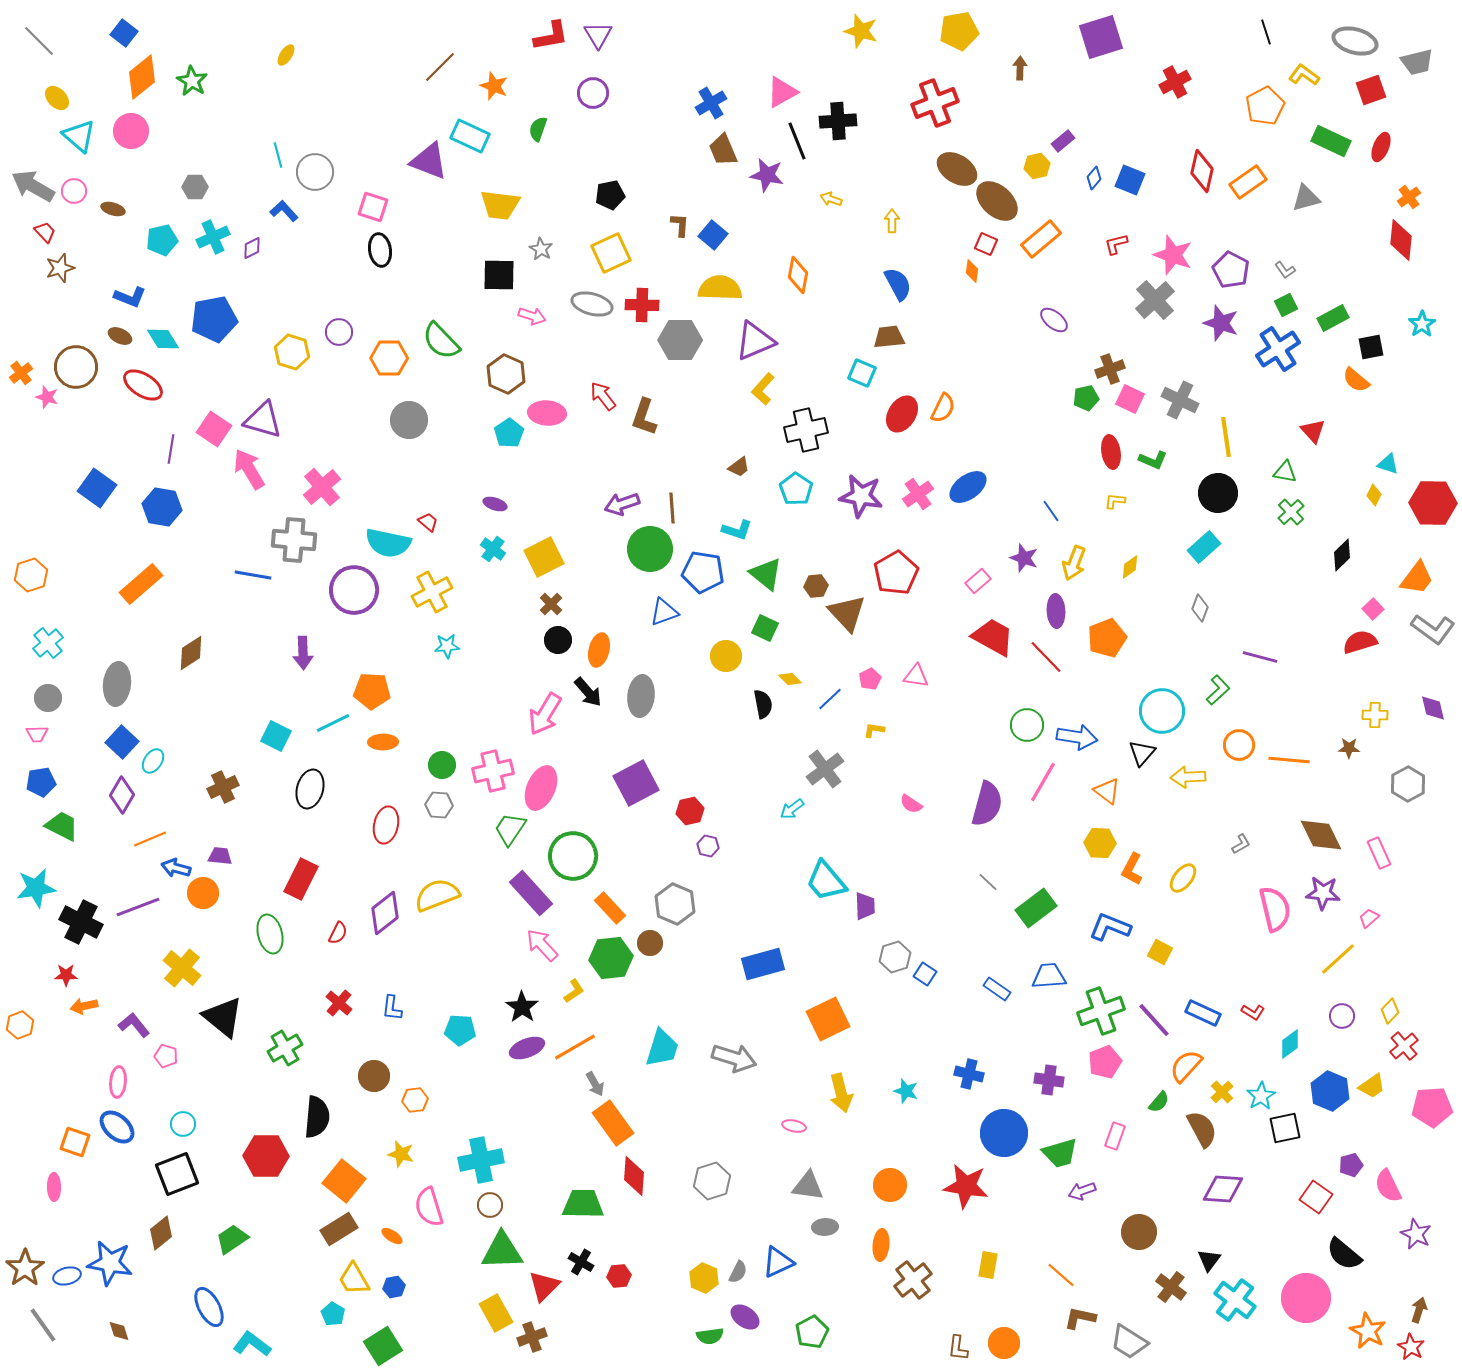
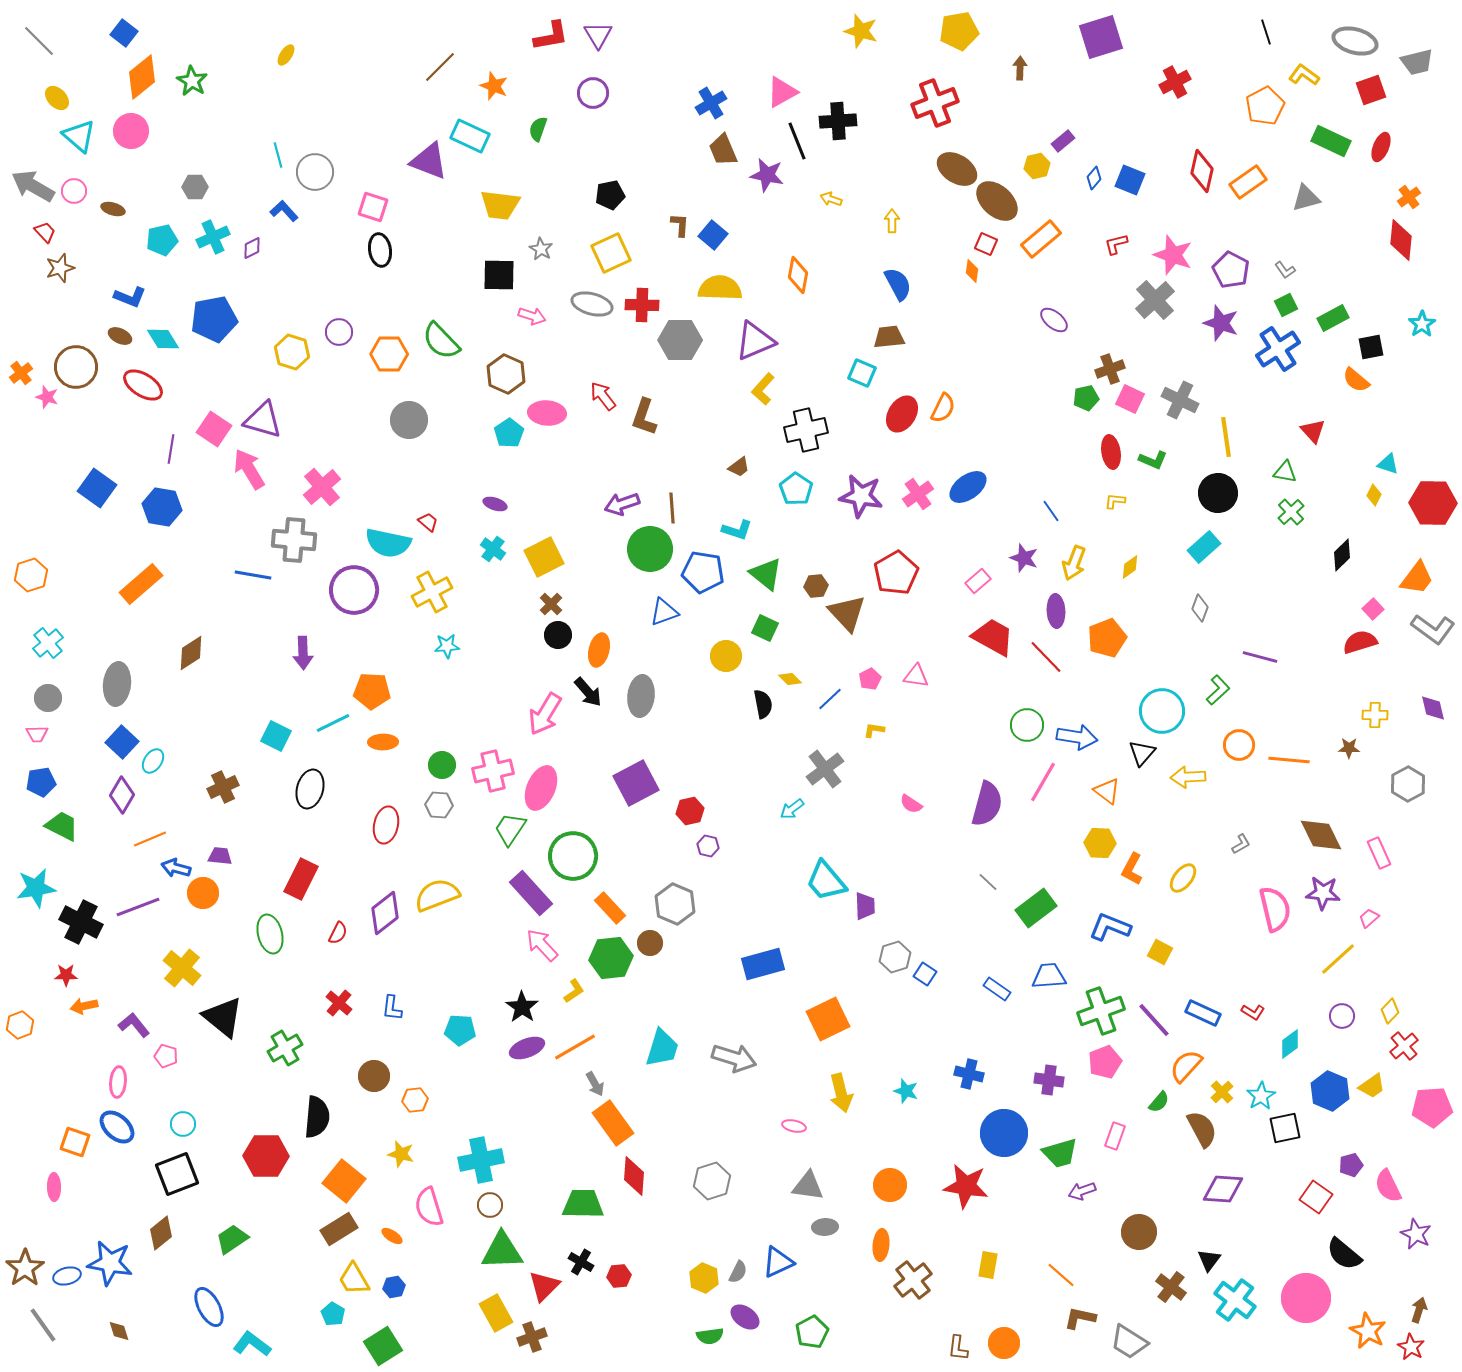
orange hexagon at (389, 358): moved 4 px up
black circle at (558, 640): moved 5 px up
